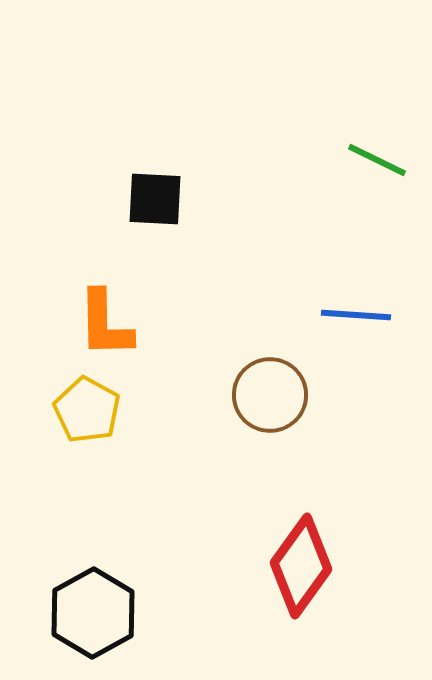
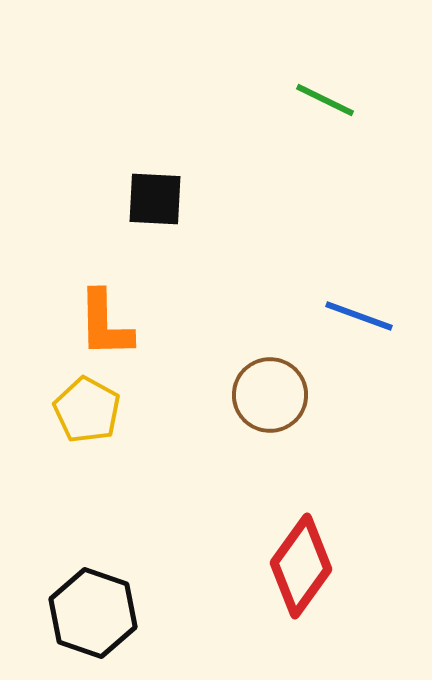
green line: moved 52 px left, 60 px up
blue line: moved 3 px right, 1 px down; rotated 16 degrees clockwise
black hexagon: rotated 12 degrees counterclockwise
